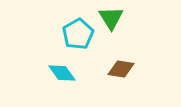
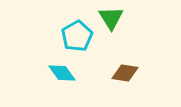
cyan pentagon: moved 1 px left, 2 px down
brown diamond: moved 4 px right, 4 px down
